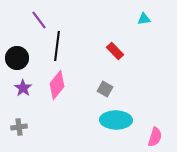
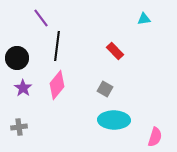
purple line: moved 2 px right, 2 px up
cyan ellipse: moved 2 px left
